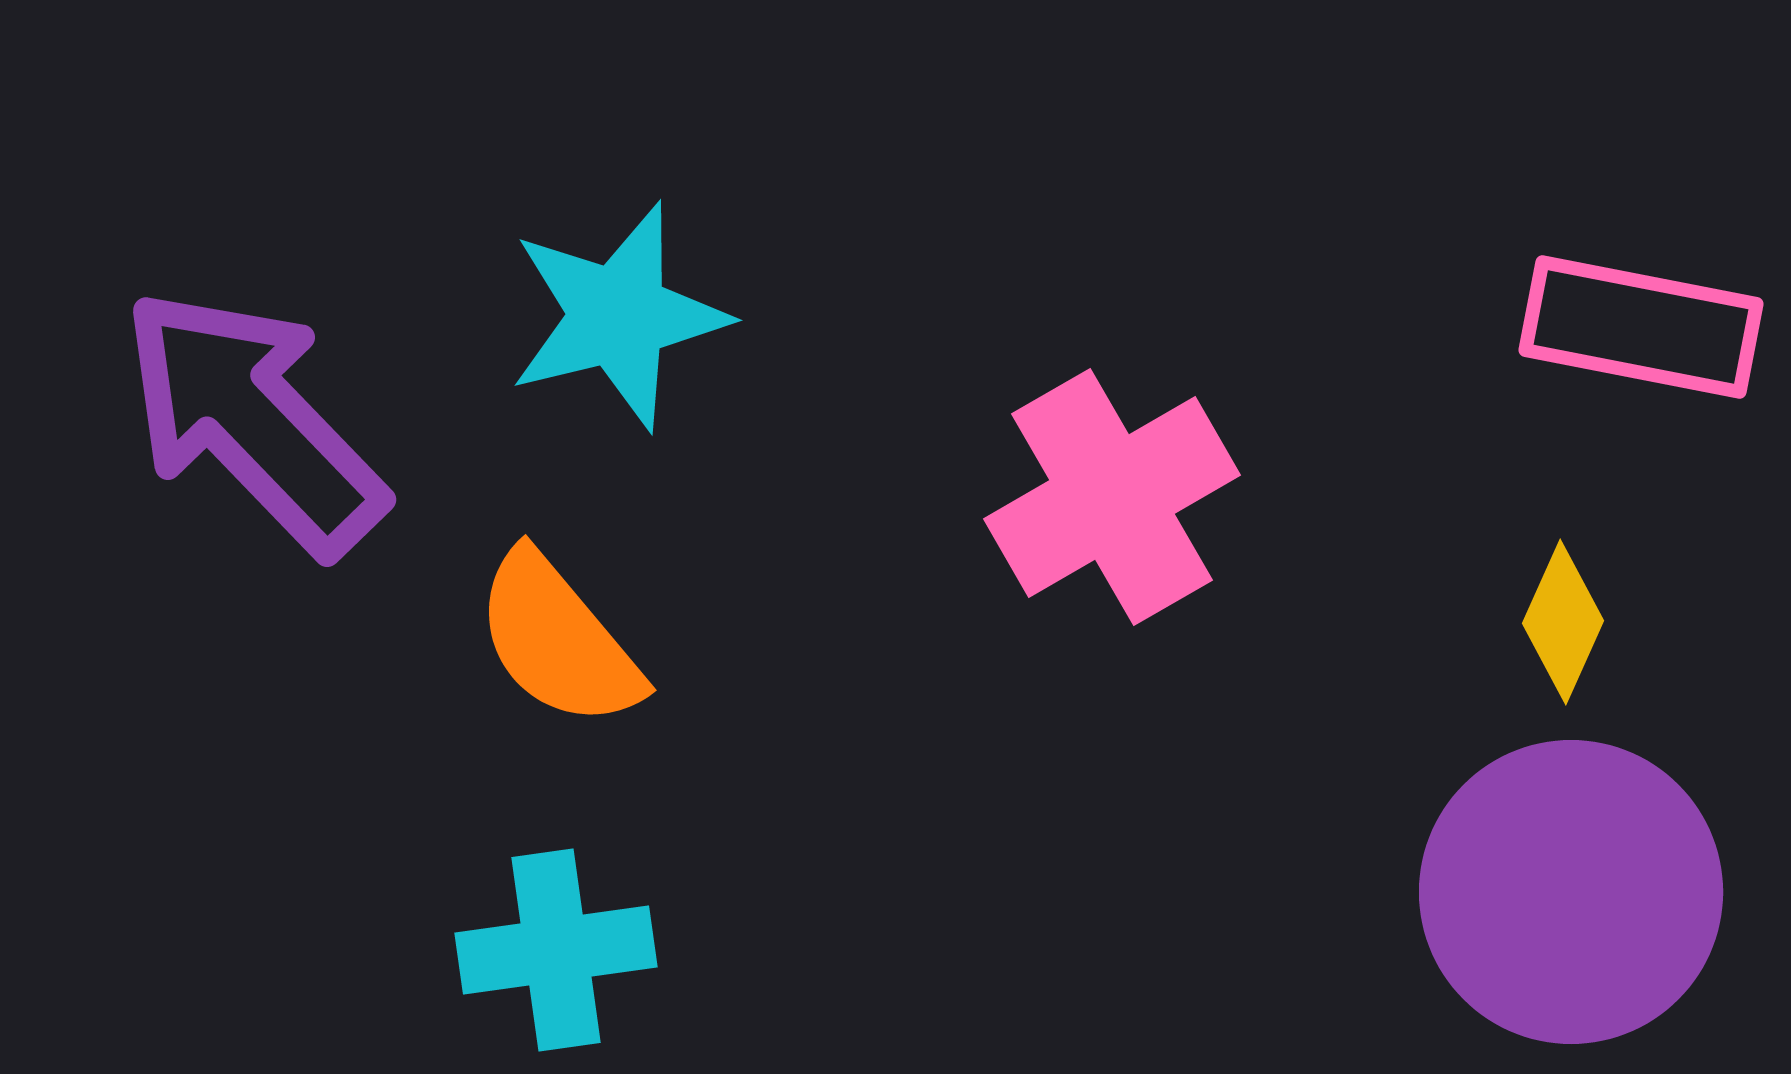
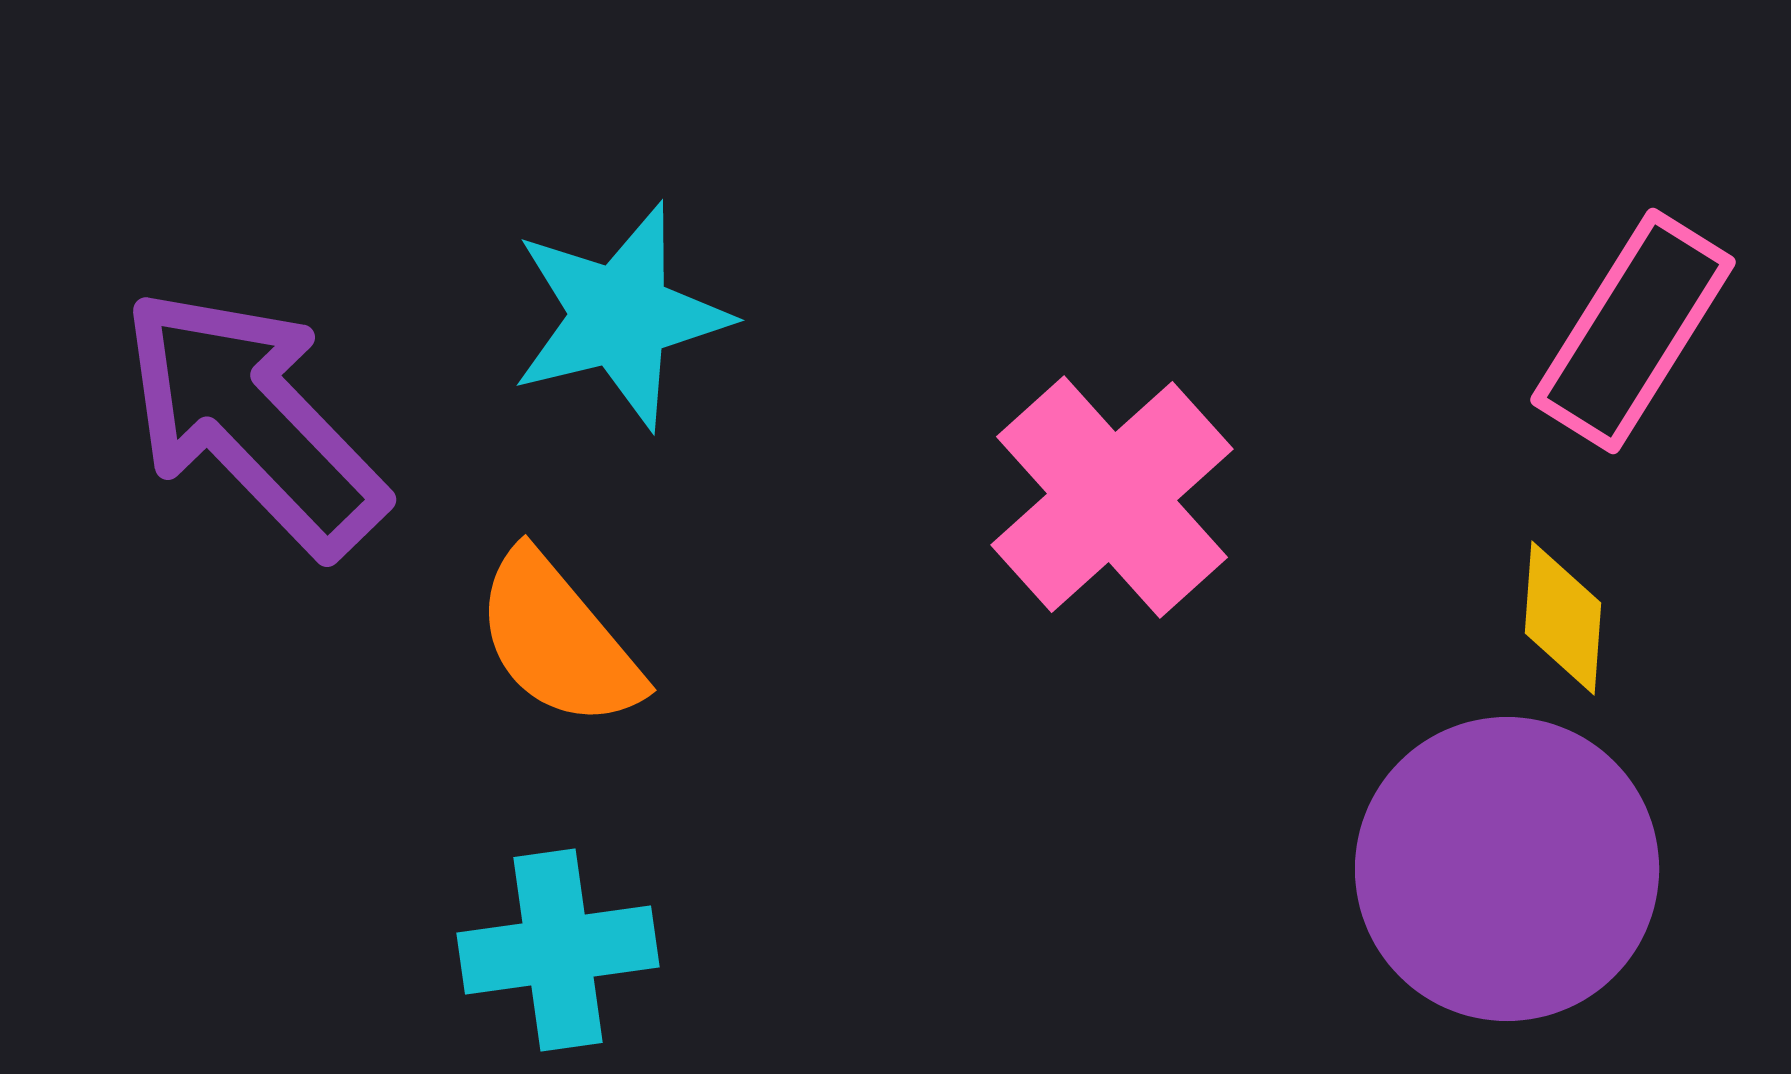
cyan star: moved 2 px right
pink rectangle: moved 8 px left, 4 px down; rotated 69 degrees counterclockwise
pink cross: rotated 12 degrees counterclockwise
yellow diamond: moved 4 px up; rotated 20 degrees counterclockwise
purple circle: moved 64 px left, 23 px up
cyan cross: moved 2 px right
